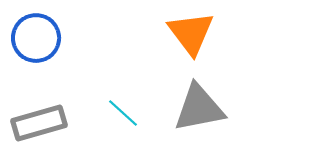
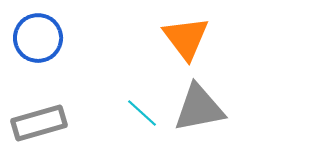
orange triangle: moved 5 px left, 5 px down
blue circle: moved 2 px right
cyan line: moved 19 px right
